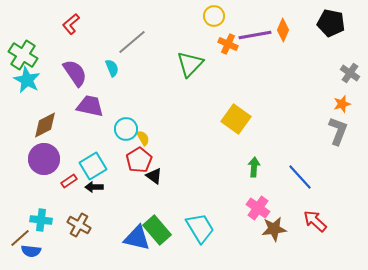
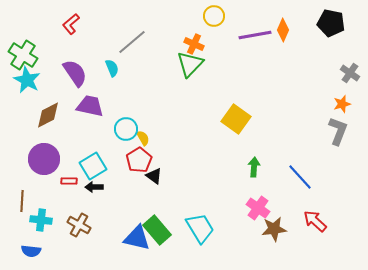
orange cross: moved 34 px left
brown diamond: moved 3 px right, 10 px up
red rectangle: rotated 35 degrees clockwise
brown line: moved 2 px right, 37 px up; rotated 45 degrees counterclockwise
